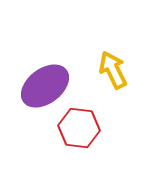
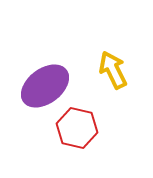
red hexagon: moved 2 px left; rotated 6 degrees clockwise
